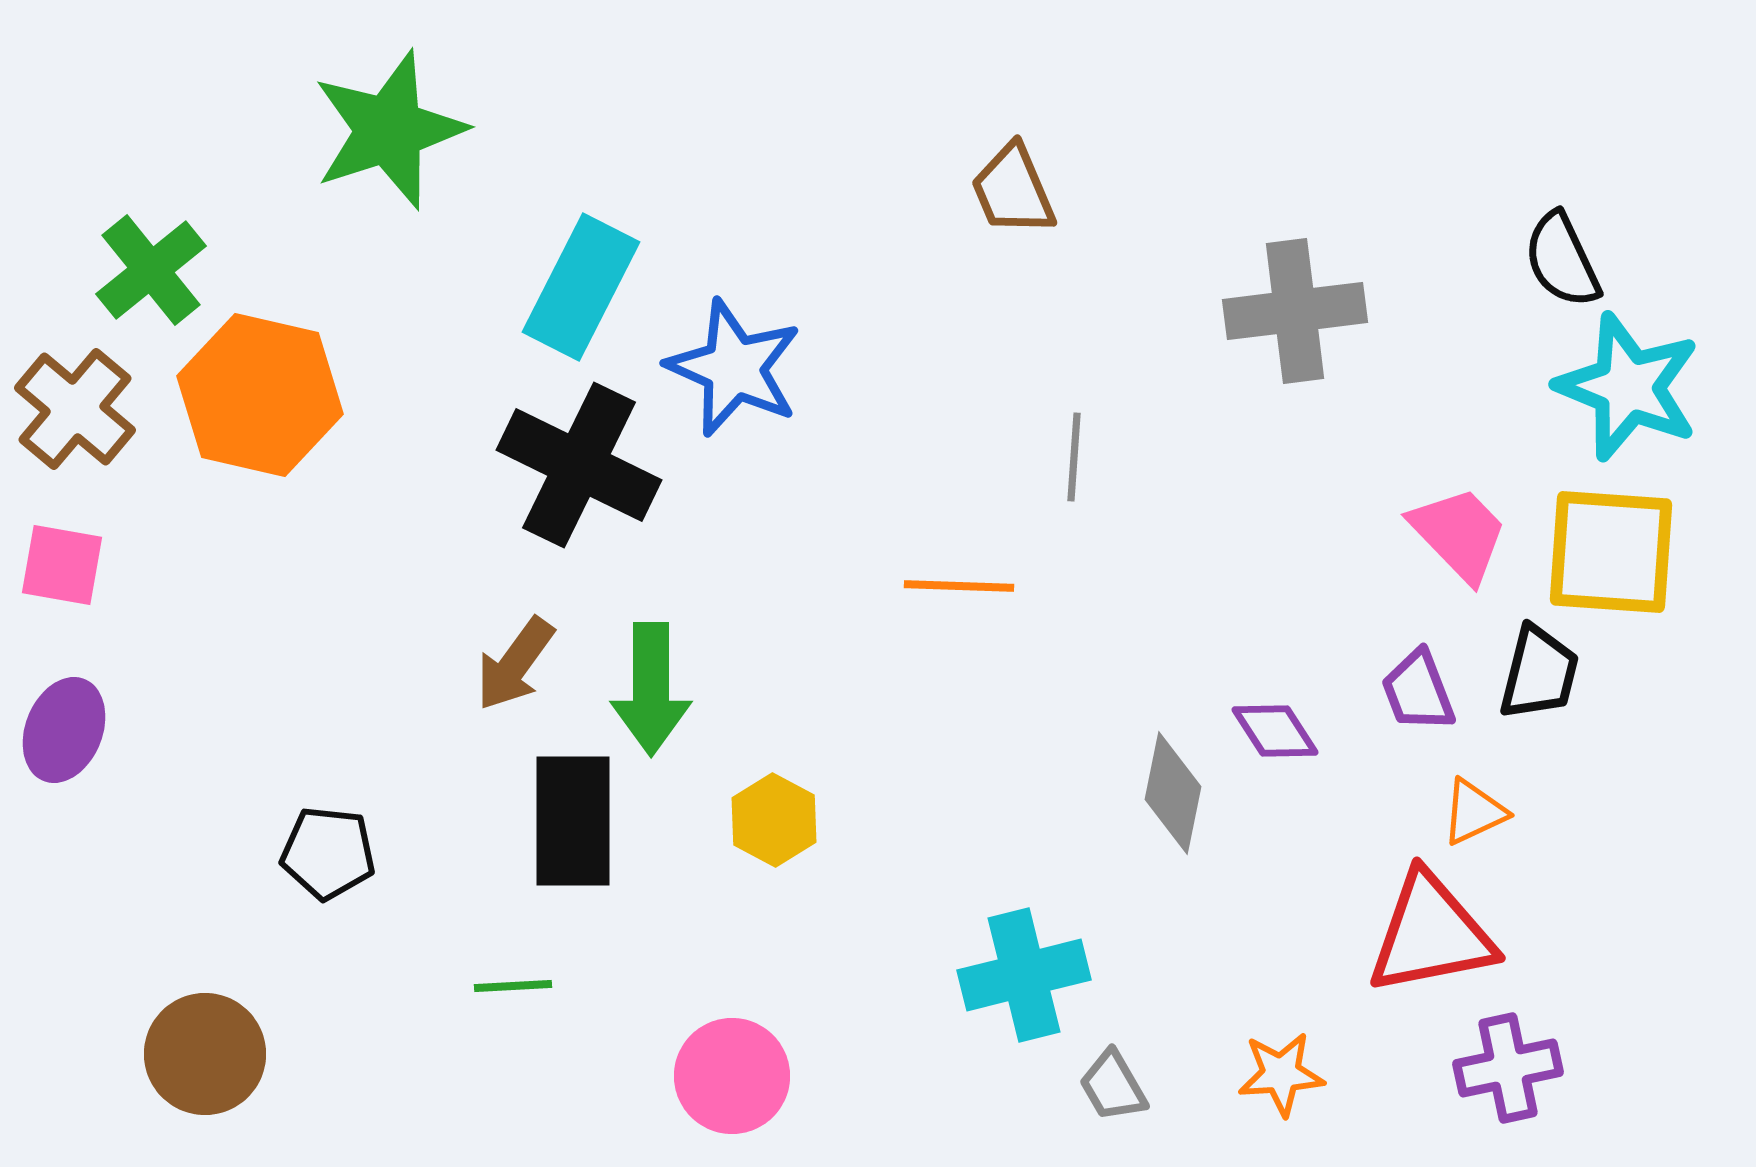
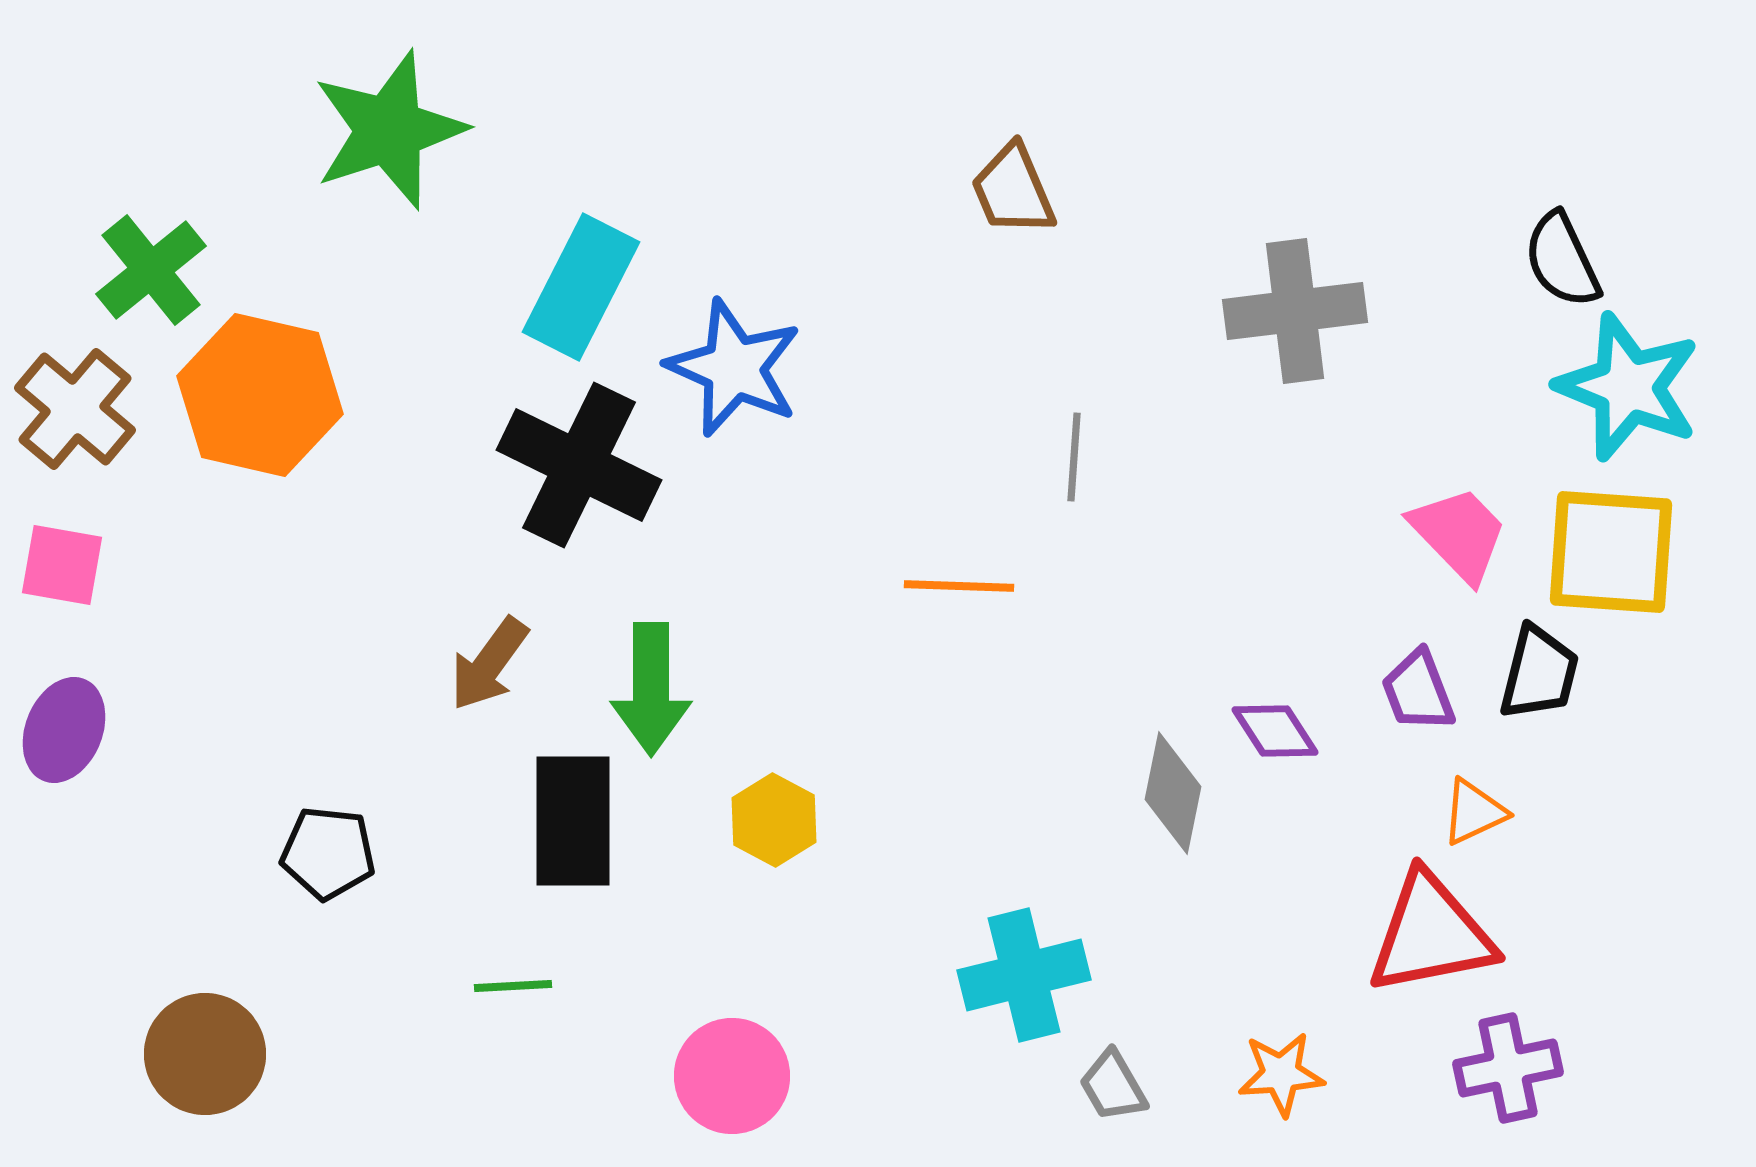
brown arrow: moved 26 px left
